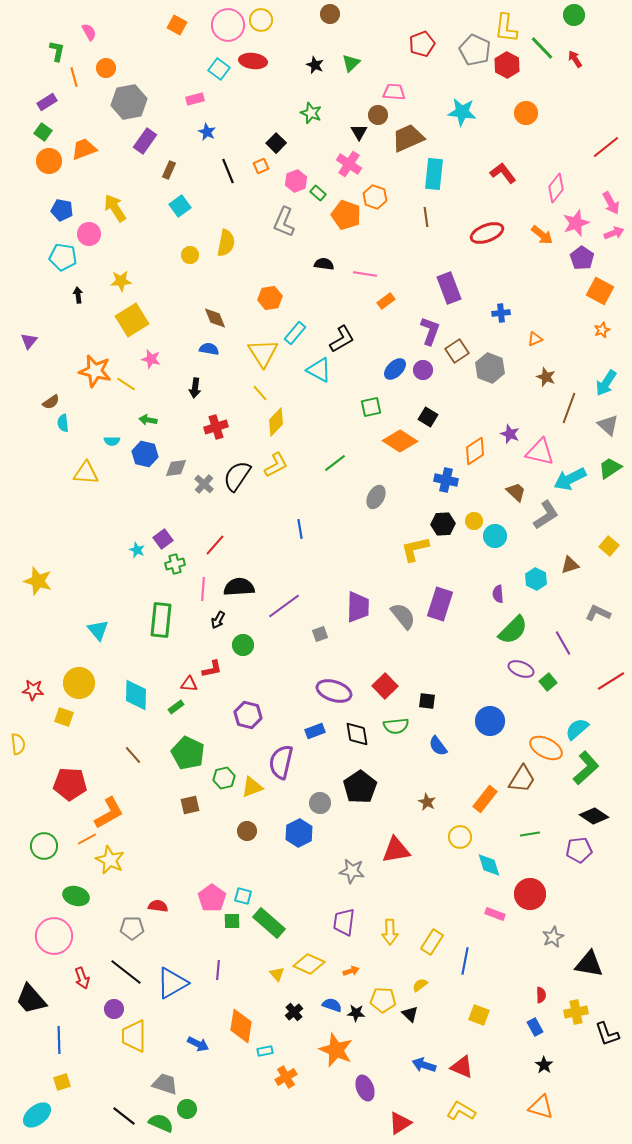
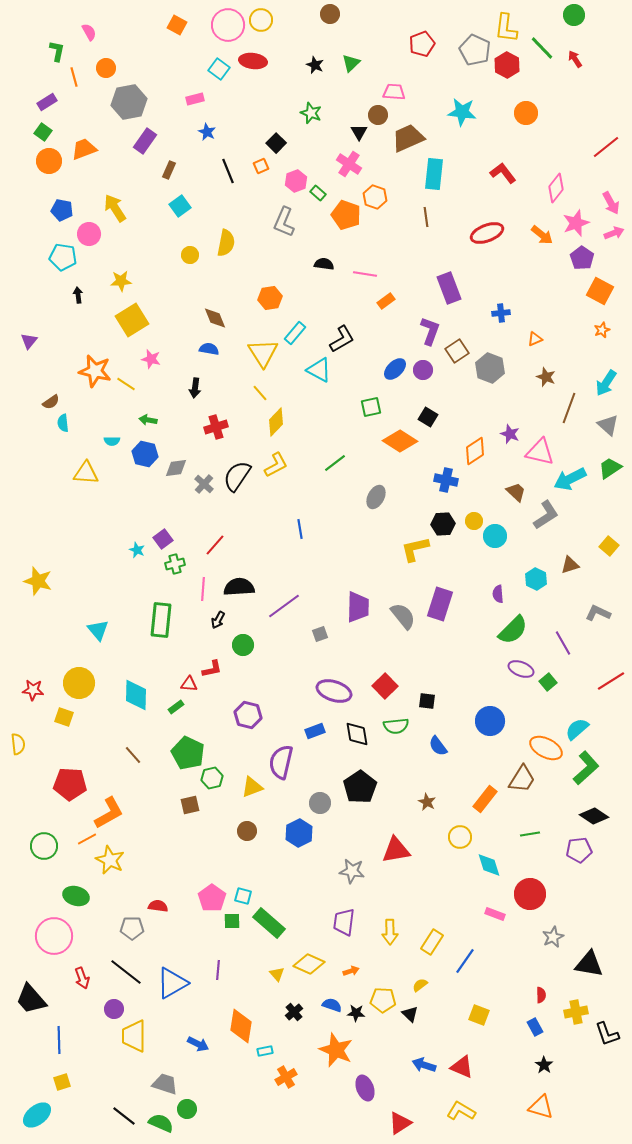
green hexagon at (224, 778): moved 12 px left
blue line at (465, 961): rotated 24 degrees clockwise
